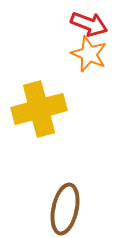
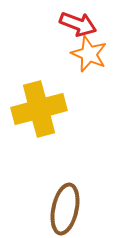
red arrow: moved 11 px left
